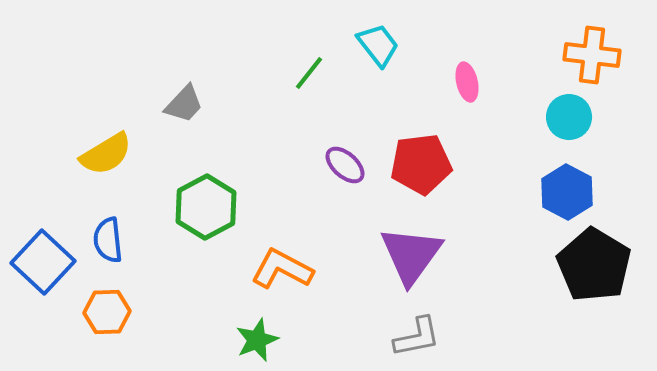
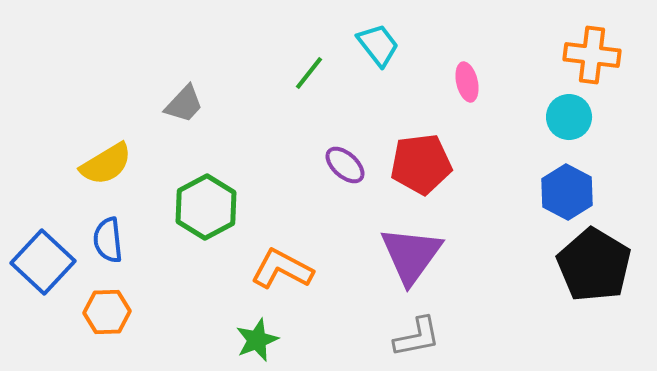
yellow semicircle: moved 10 px down
